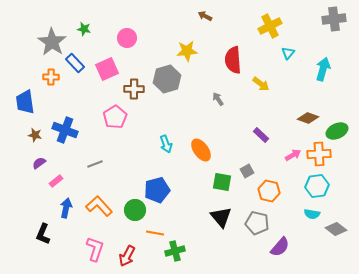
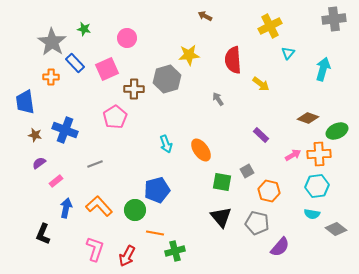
yellow star at (187, 51): moved 2 px right, 4 px down
